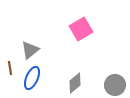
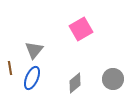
gray triangle: moved 4 px right; rotated 12 degrees counterclockwise
gray circle: moved 2 px left, 6 px up
